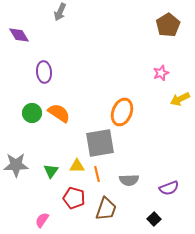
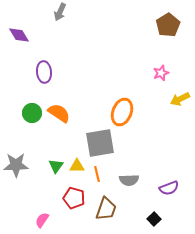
green triangle: moved 5 px right, 5 px up
